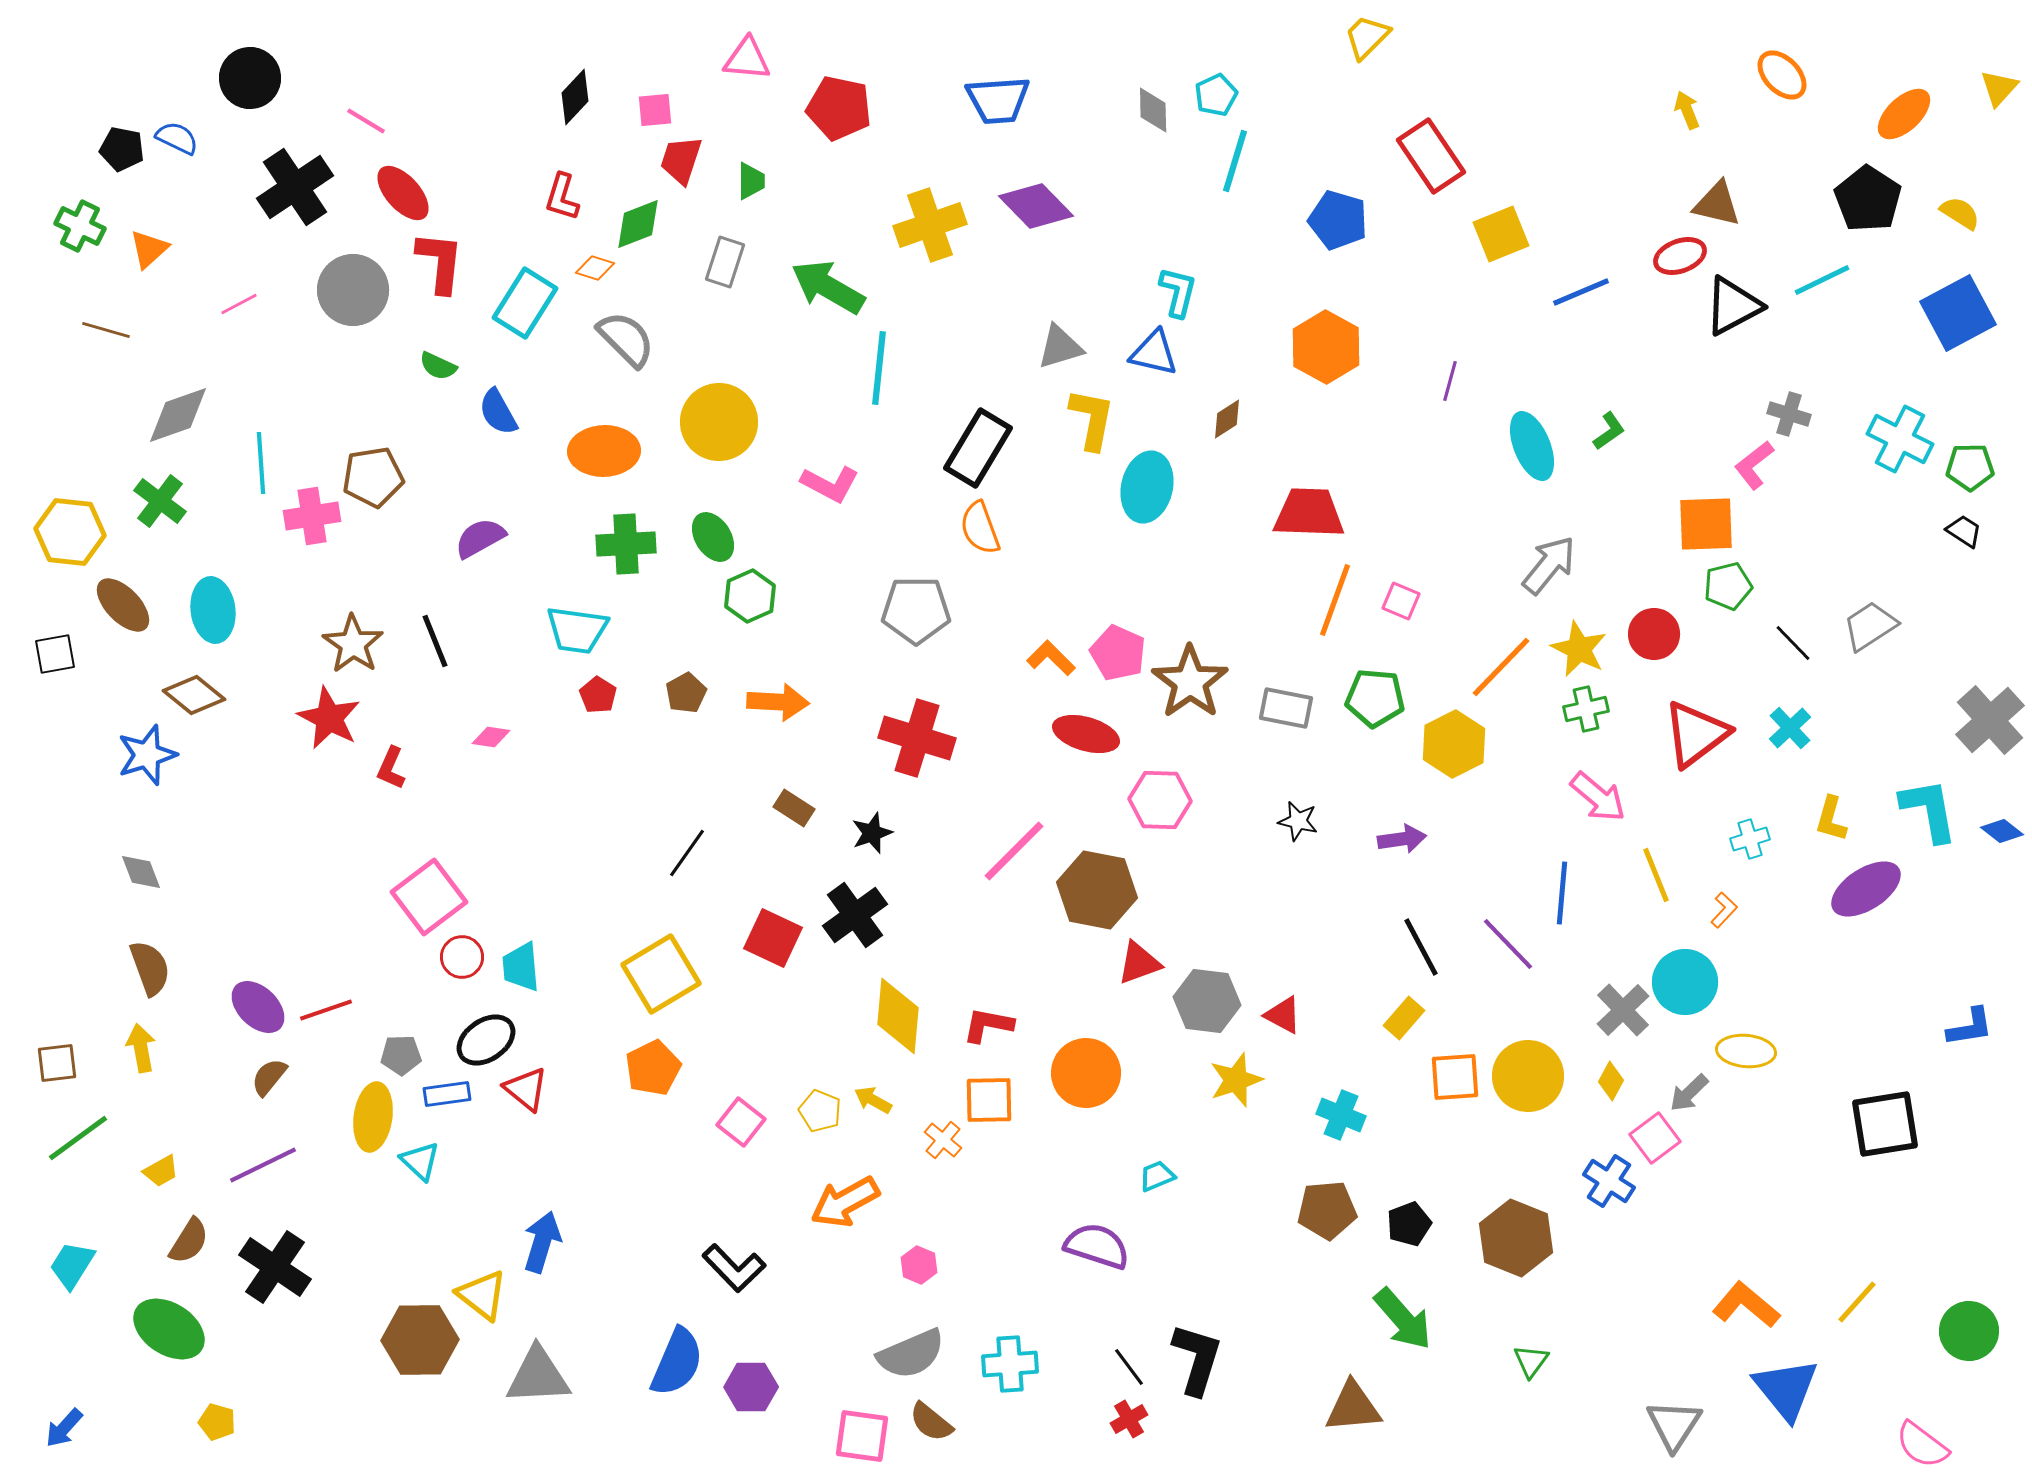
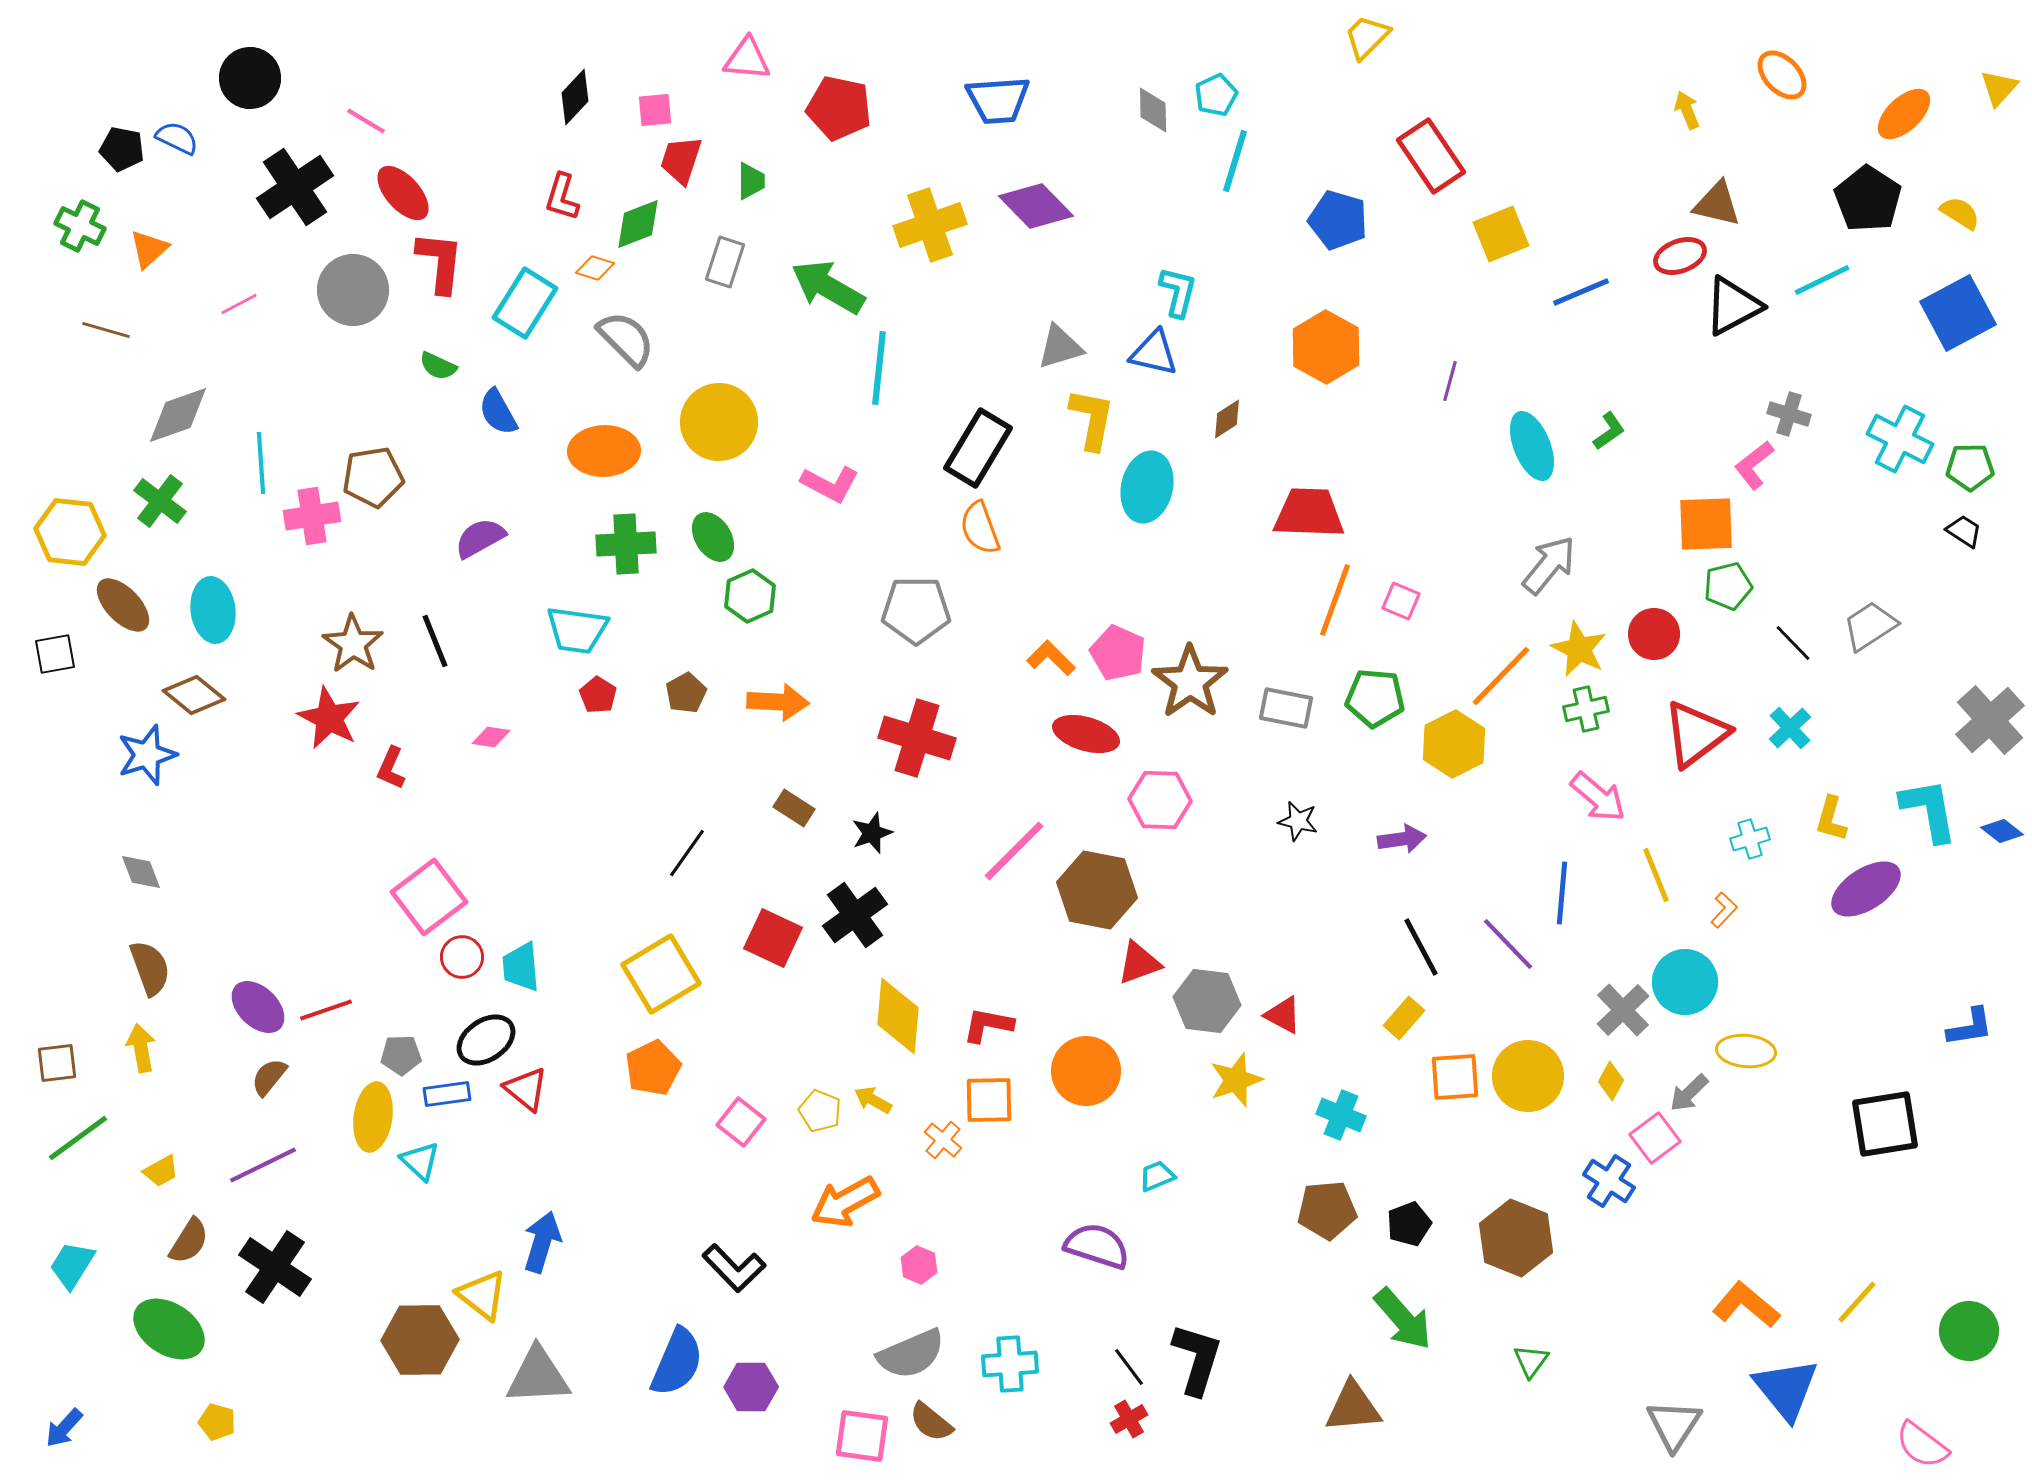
orange line at (1501, 667): moved 9 px down
orange circle at (1086, 1073): moved 2 px up
